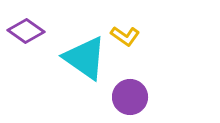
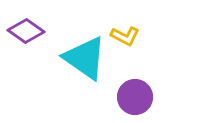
yellow L-shape: rotated 8 degrees counterclockwise
purple circle: moved 5 px right
